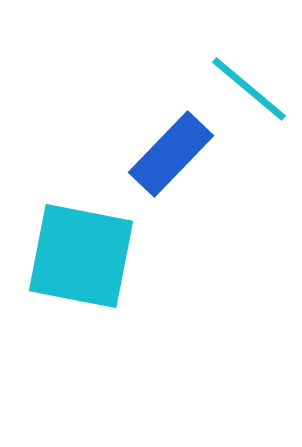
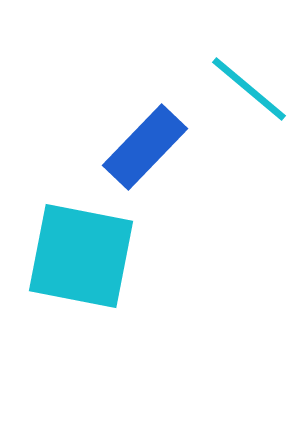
blue rectangle: moved 26 px left, 7 px up
